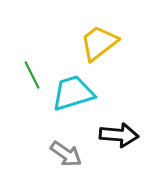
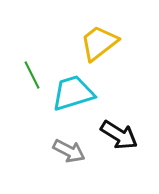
black arrow: rotated 27 degrees clockwise
gray arrow: moved 3 px right, 3 px up; rotated 8 degrees counterclockwise
